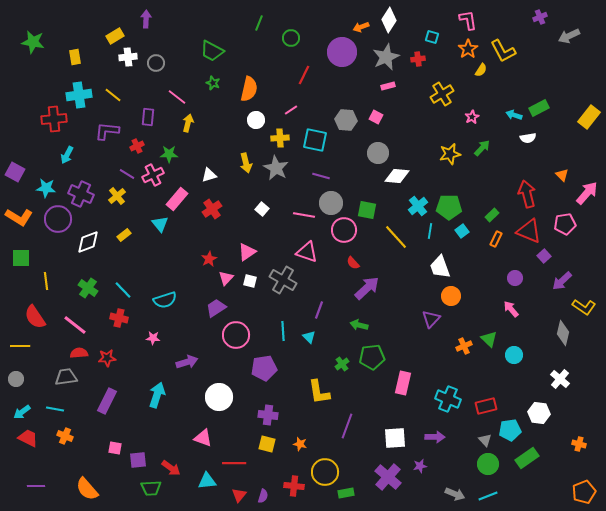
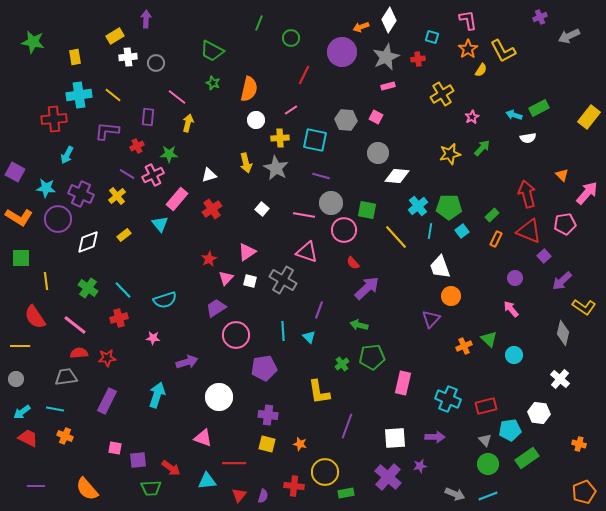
red cross at (119, 318): rotated 30 degrees counterclockwise
